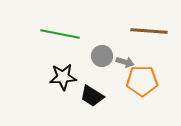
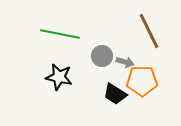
brown line: rotated 60 degrees clockwise
black star: moved 4 px left; rotated 16 degrees clockwise
black trapezoid: moved 23 px right, 2 px up
